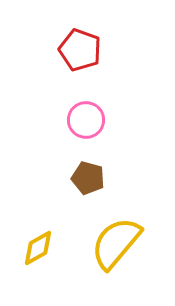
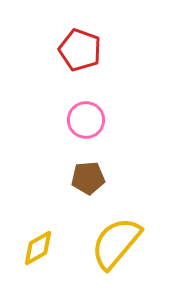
brown pentagon: rotated 20 degrees counterclockwise
